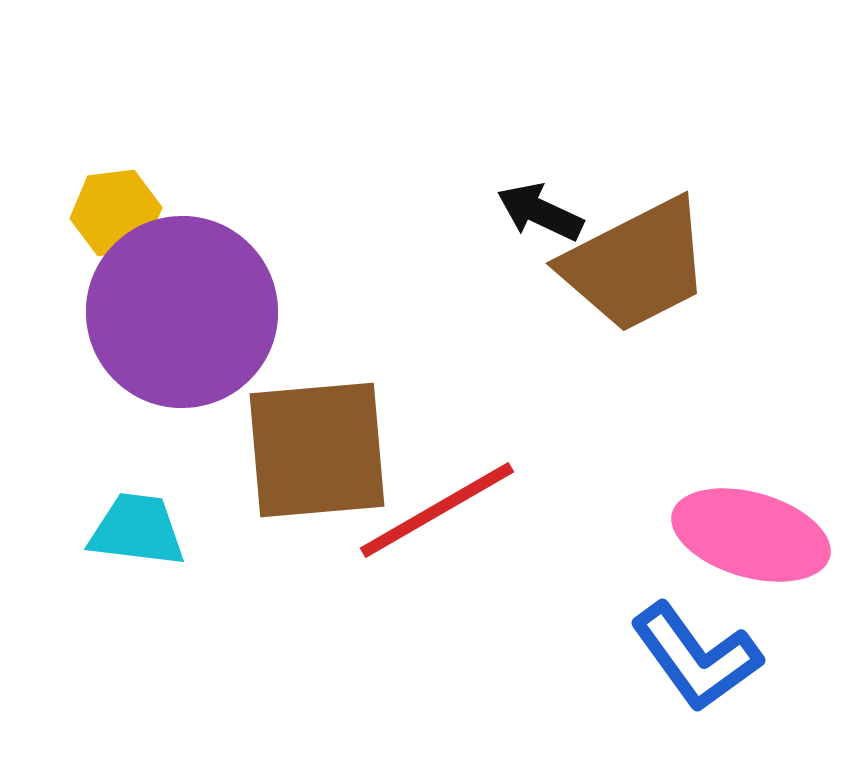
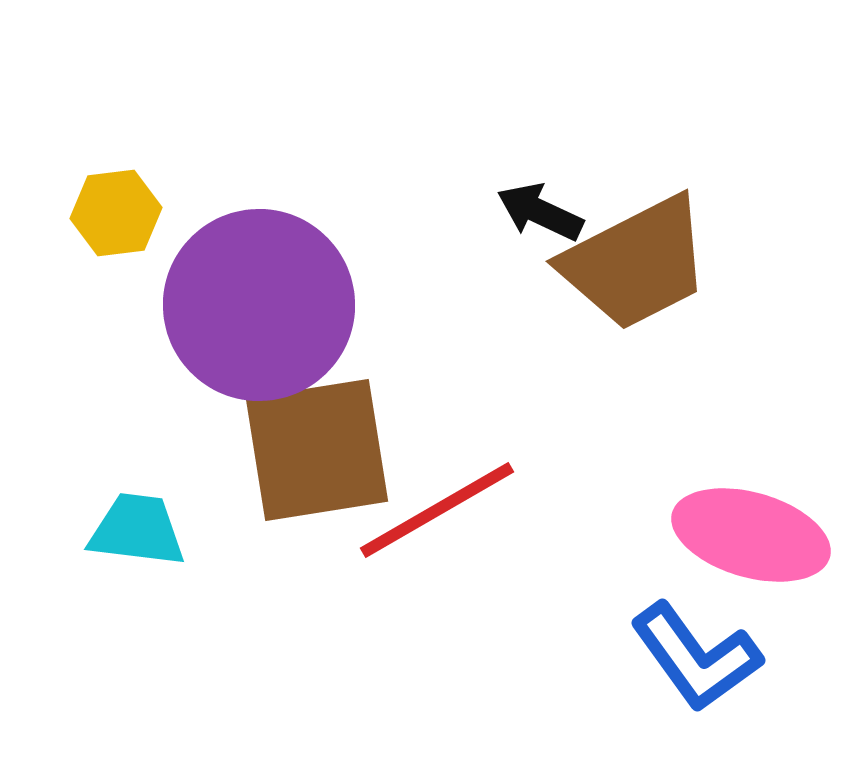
brown trapezoid: moved 2 px up
purple circle: moved 77 px right, 7 px up
brown square: rotated 4 degrees counterclockwise
